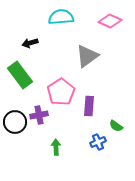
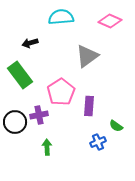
green arrow: moved 9 px left
